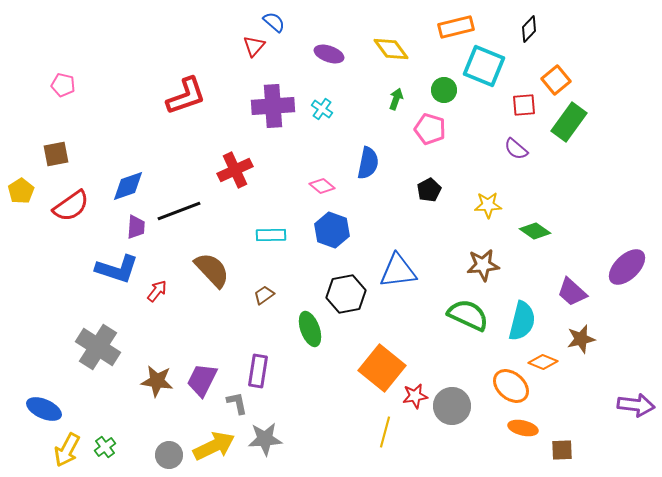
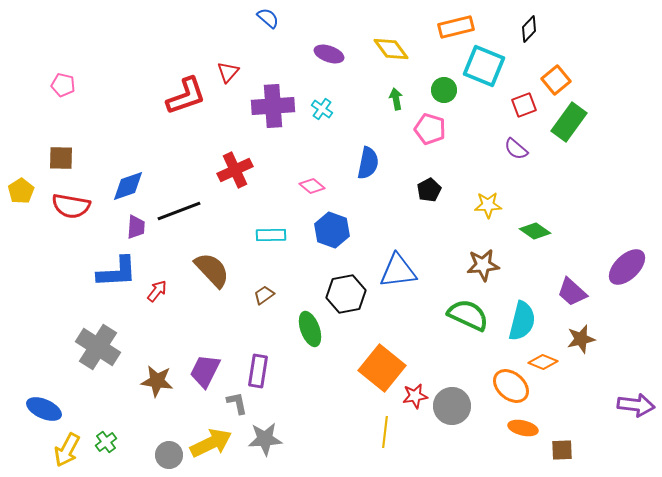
blue semicircle at (274, 22): moved 6 px left, 4 px up
red triangle at (254, 46): moved 26 px left, 26 px down
green arrow at (396, 99): rotated 30 degrees counterclockwise
red square at (524, 105): rotated 15 degrees counterclockwise
brown square at (56, 154): moved 5 px right, 4 px down; rotated 12 degrees clockwise
pink diamond at (322, 186): moved 10 px left
red semicircle at (71, 206): rotated 45 degrees clockwise
blue L-shape at (117, 269): moved 3 px down; rotated 21 degrees counterclockwise
purple trapezoid at (202, 380): moved 3 px right, 9 px up
yellow line at (385, 432): rotated 8 degrees counterclockwise
yellow arrow at (214, 446): moved 3 px left, 3 px up
green cross at (105, 447): moved 1 px right, 5 px up
